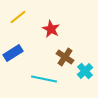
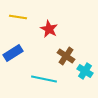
yellow line: rotated 48 degrees clockwise
red star: moved 2 px left
brown cross: moved 1 px right, 1 px up
cyan cross: rotated 14 degrees counterclockwise
